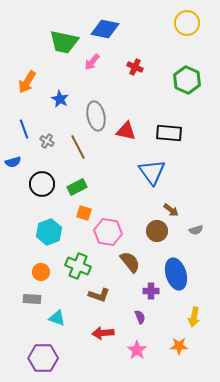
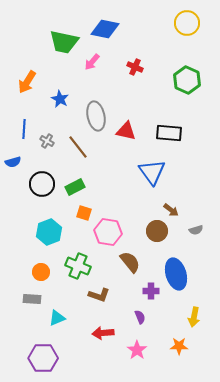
blue line: rotated 24 degrees clockwise
brown line: rotated 10 degrees counterclockwise
green rectangle: moved 2 px left
cyan triangle: rotated 42 degrees counterclockwise
